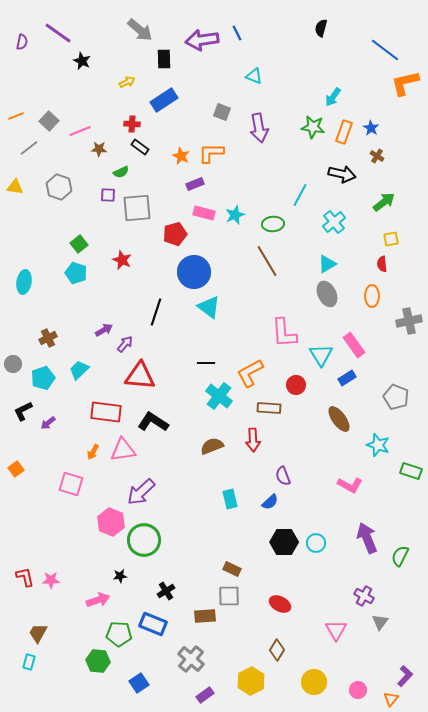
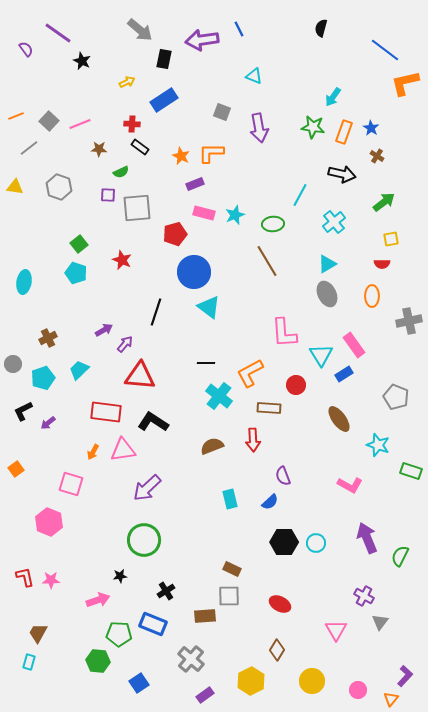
blue line at (237, 33): moved 2 px right, 4 px up
purple semicircle at (22, 42): moved 4 px right, 7 px down; rotated 49 degrees counterclockwise
black rectangle at (164, 59): rotated 12 degrees clockwise
pink line at (80, 131): moved 7 px up
red semicircle at (382, 264): rotated 84 degrees counterclockwise
blue rectangle at (347, 378): moved 3 px left, 4 px up
purple arrow at (141, 492): moved 6 px right, 4 px up
pink hexagon at (111, 522): moved 62 px left
yellow circle at (314, 682): moved 2 px left, 1 px up
